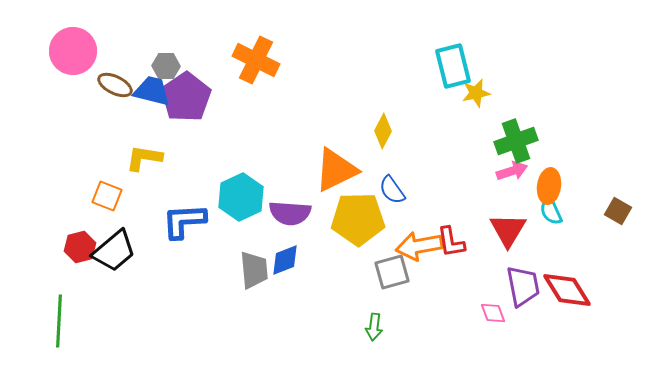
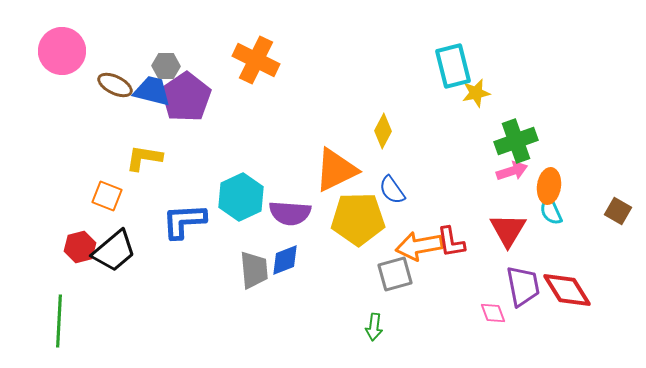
pink circle: moved 11 px left
gray square: moved 3 px right, 2 px down
